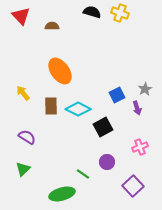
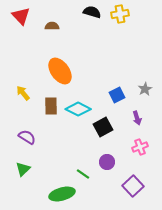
yellow cross: moved 1 px down; rotated 30 degrees counterclockwise
purple arrow: moved 10 px down
